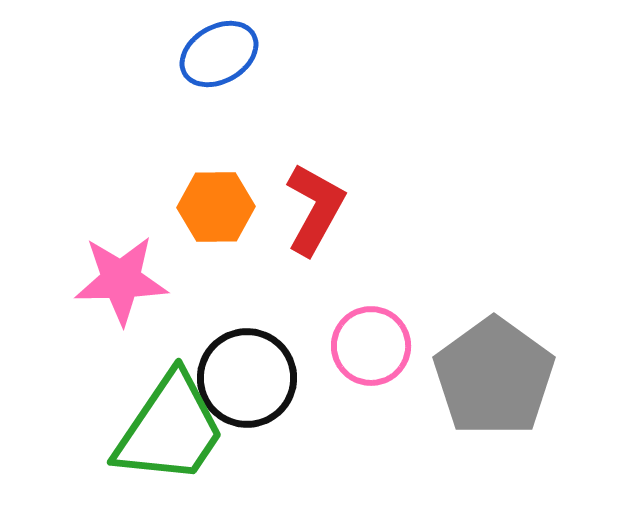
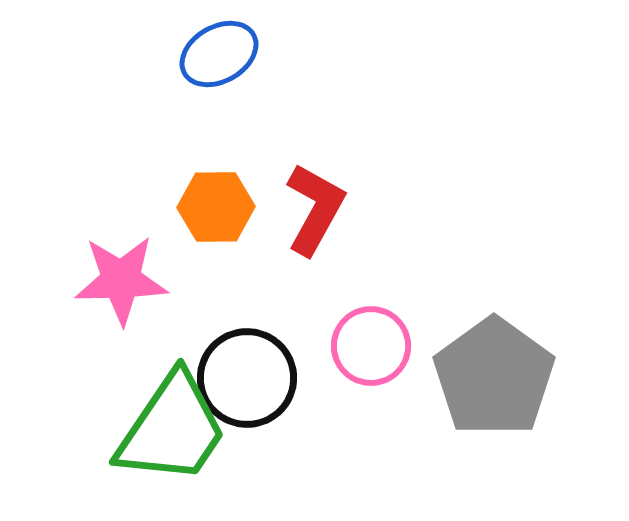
green trapezoid: moved 2 px right
